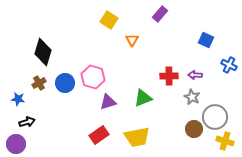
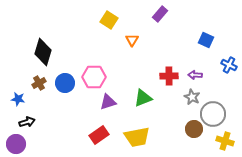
pink hexagon: moved 1 px right; rotated 15 degrees counterclockwise
gray circle: moved 2 px left, 3 px up
